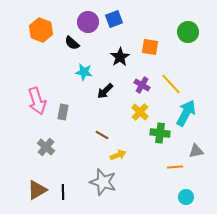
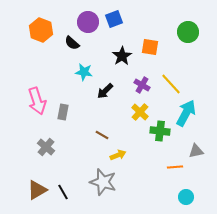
black star: moved 2 px right, 1 px up
green cross: moved 2 px up
black line: rotated 28 degrees counterclockwise
